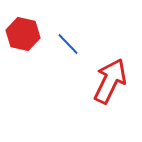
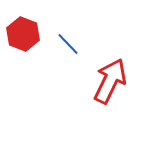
red hexagon: rotated 8 degrees clockwise
